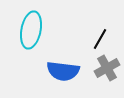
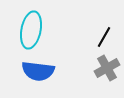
black line: moved 4 px right, 2 px up
blue semicircle: moved 25 px left
